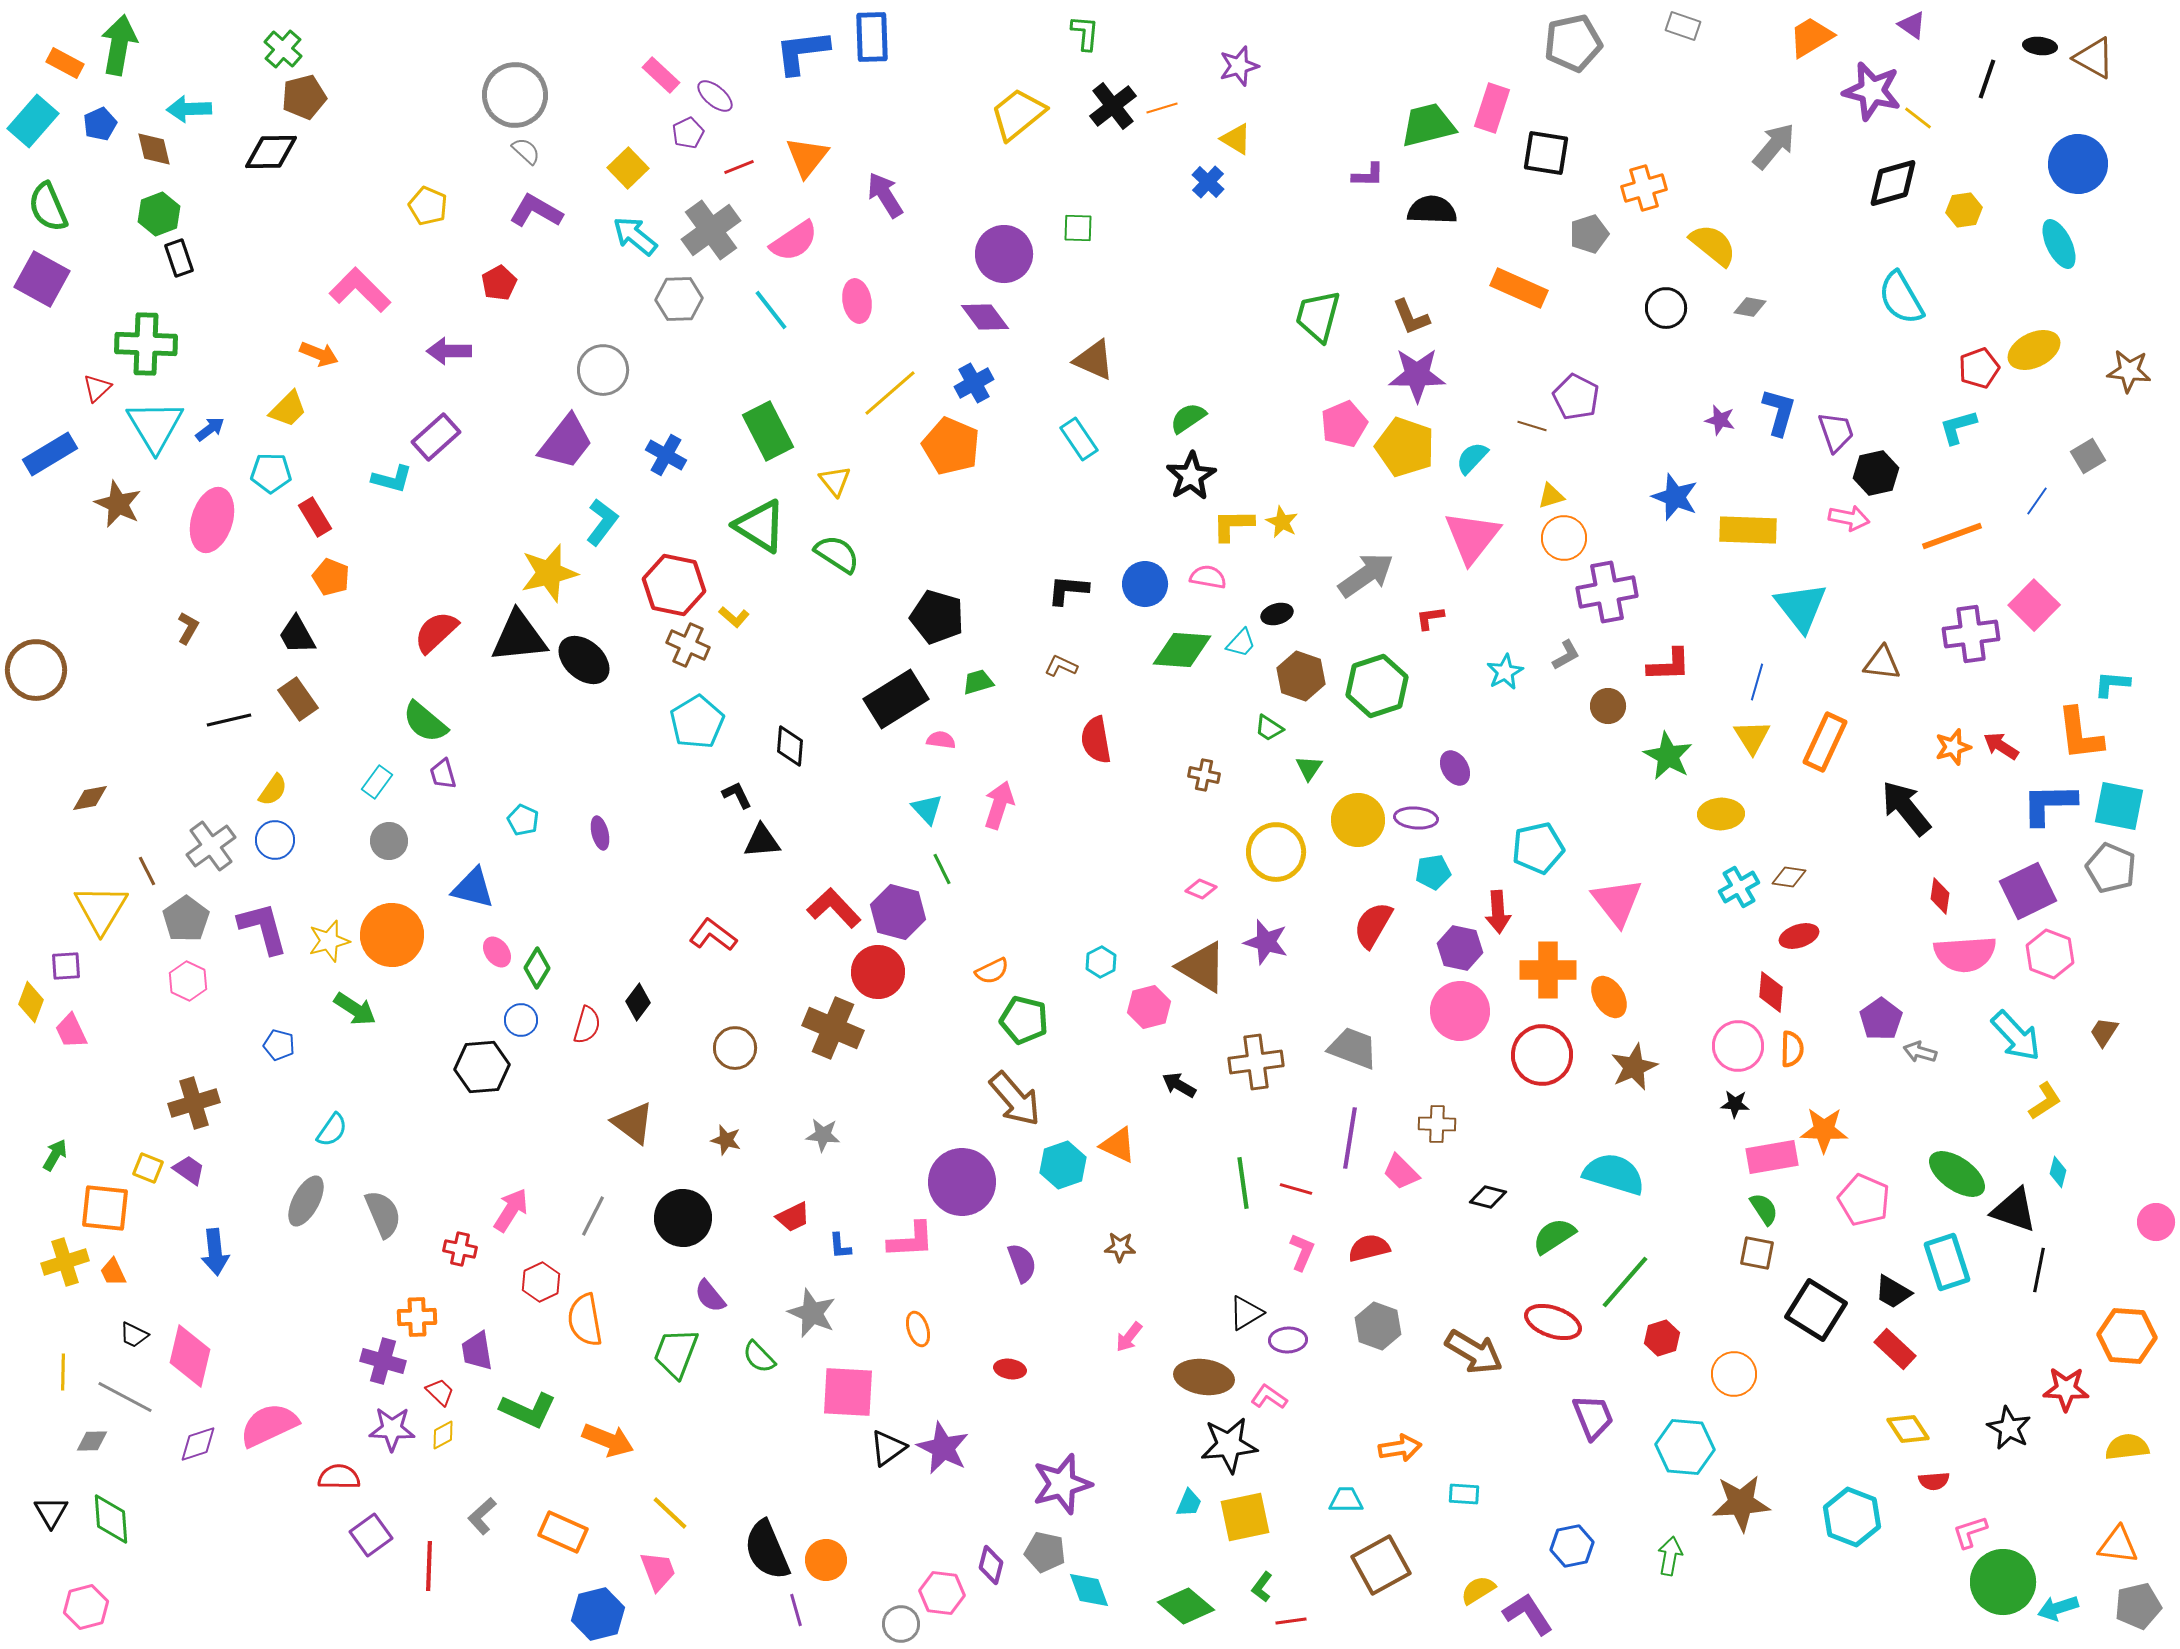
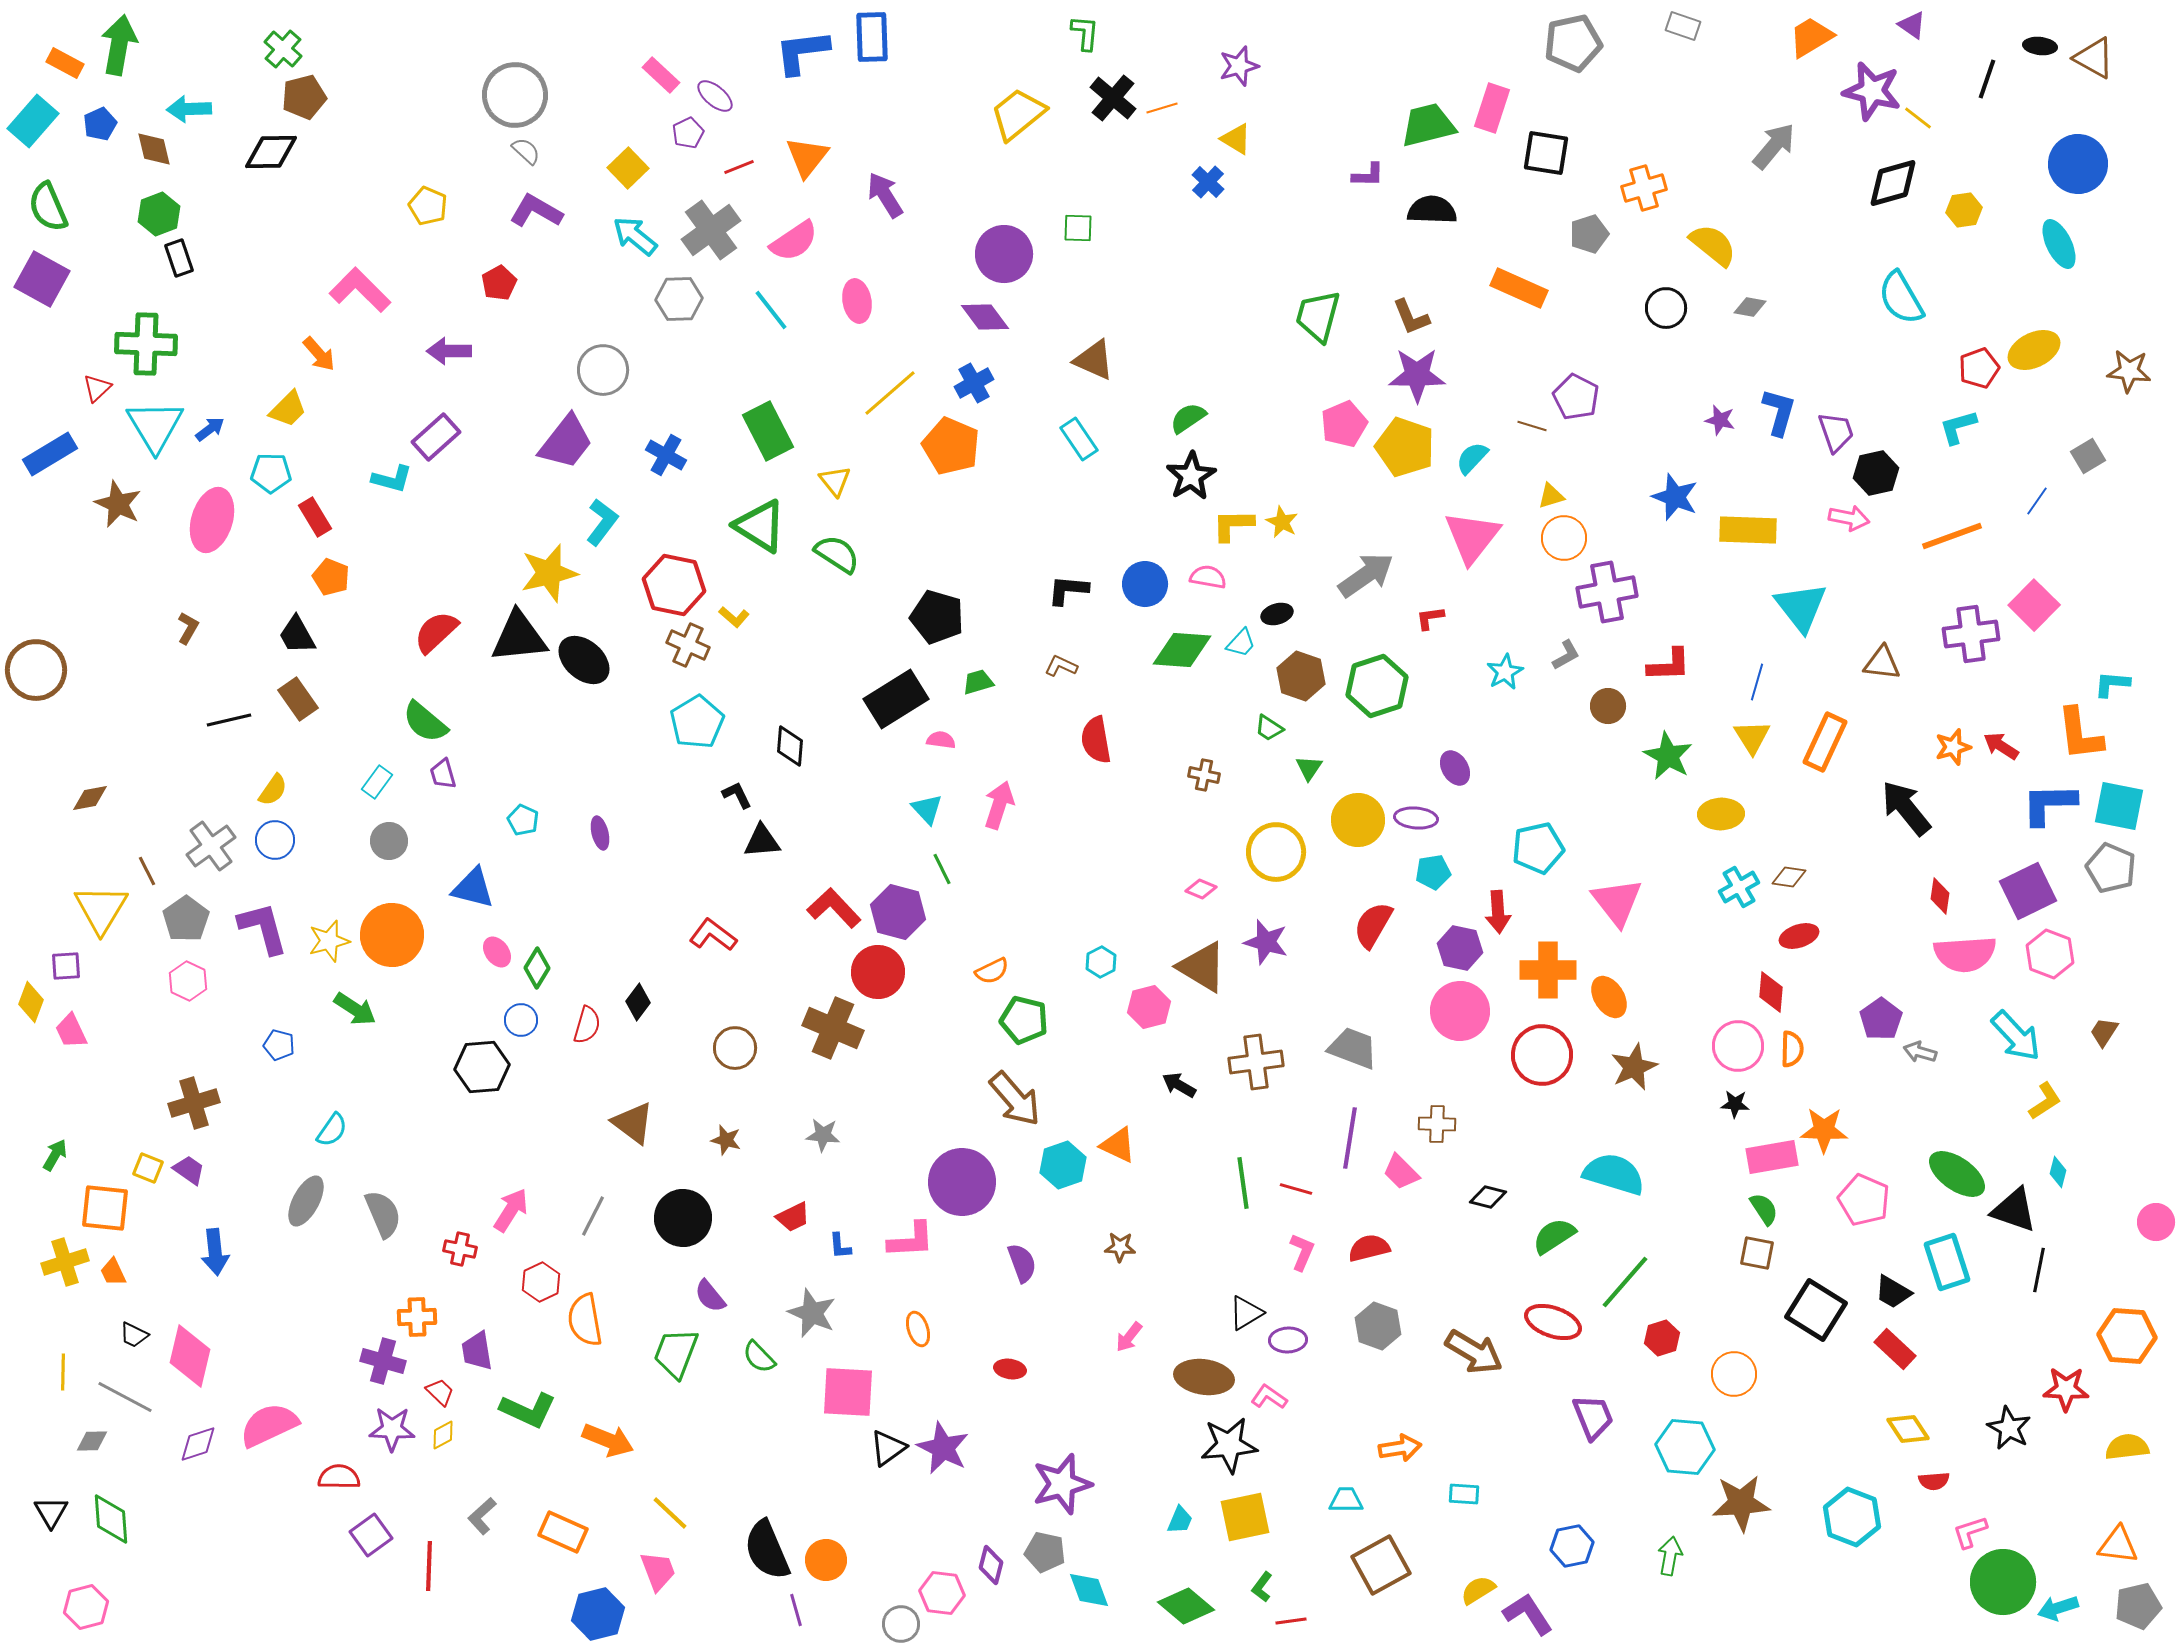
black cross at (1113, 106): moved 8 px up; rotated 12 degrees counterclockwise
orange arrow at (319, 354): rotated 27 degrees clockwise
cyan trapezoid at (1189, 1503): moved 9 px left, 17 px down
